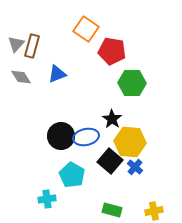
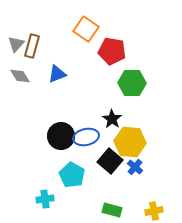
gray diamond: moved 1 px left, 1 px up
cyan cross: moved 2 px left
